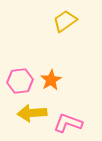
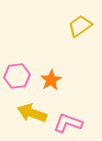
yellow trapezoid: moved 15 px right, 5 px down
pink hexagon: moved 3 px left, 5 px up
yellow arrow: rotated 24 degrees clockwise
